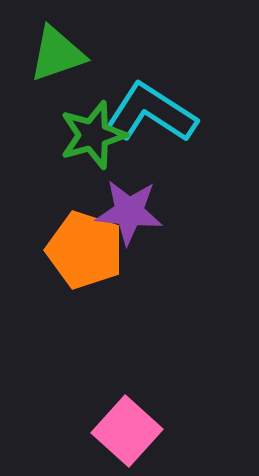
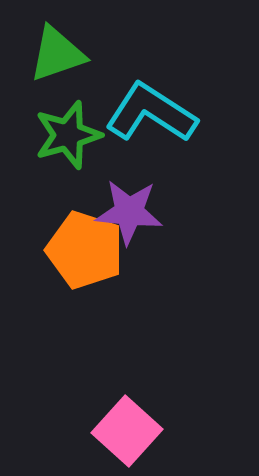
green star: moved 25 px left
